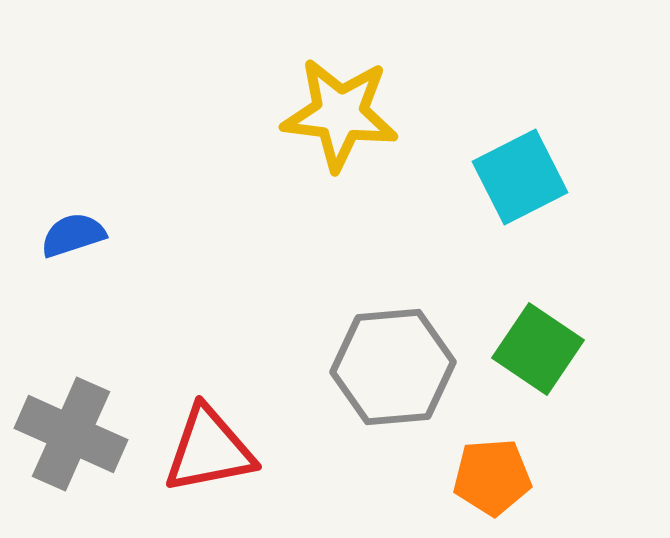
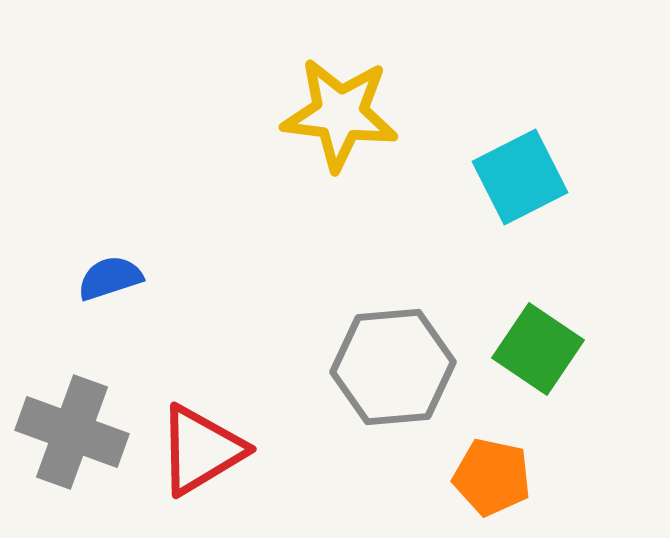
blue semicircle: moved 37 px right, 43 px down
gray cross: moved 1 px right, 2 px up; rotated 4 degrees counterclockwise
red triangle: moved 8 px left; rotated 20 degrees counterclockwise
orange pentagon: rotated 16 degrees clockwise
